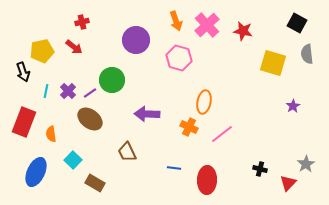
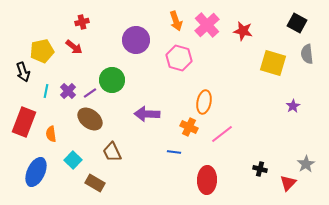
brown trapezoid: moved 15 px left
blue line: moved 16 px up
